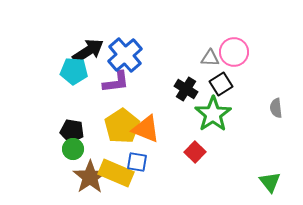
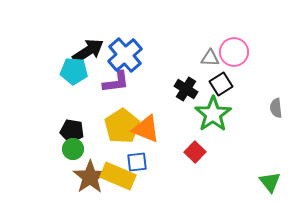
blue square: rotated 15 degrees counterclockwise
yellow rectangle: moved 2 px right, 3 px down
